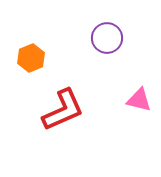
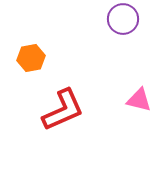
purple circle: moved 16 px right, 19 px up
orange hexagon: rotated 12 degrees clockwise
